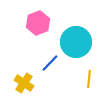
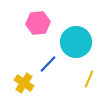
pink hexagon: rotated 15 degrees clockwise
blue line: moved 2 px left, 1 px down
yellow line: rotated 18 degrees clockwise
